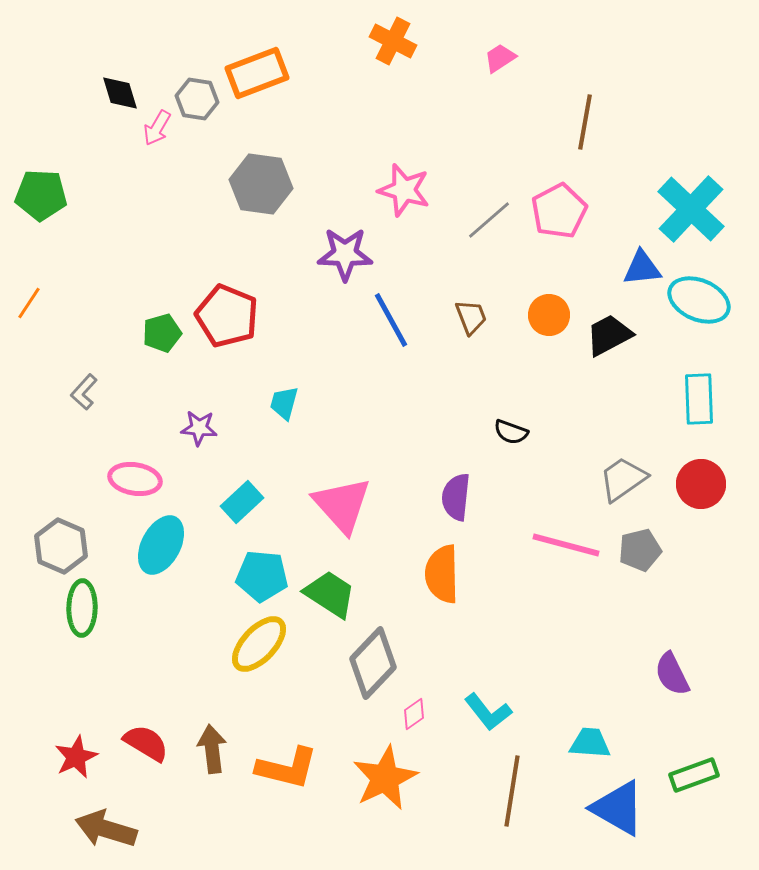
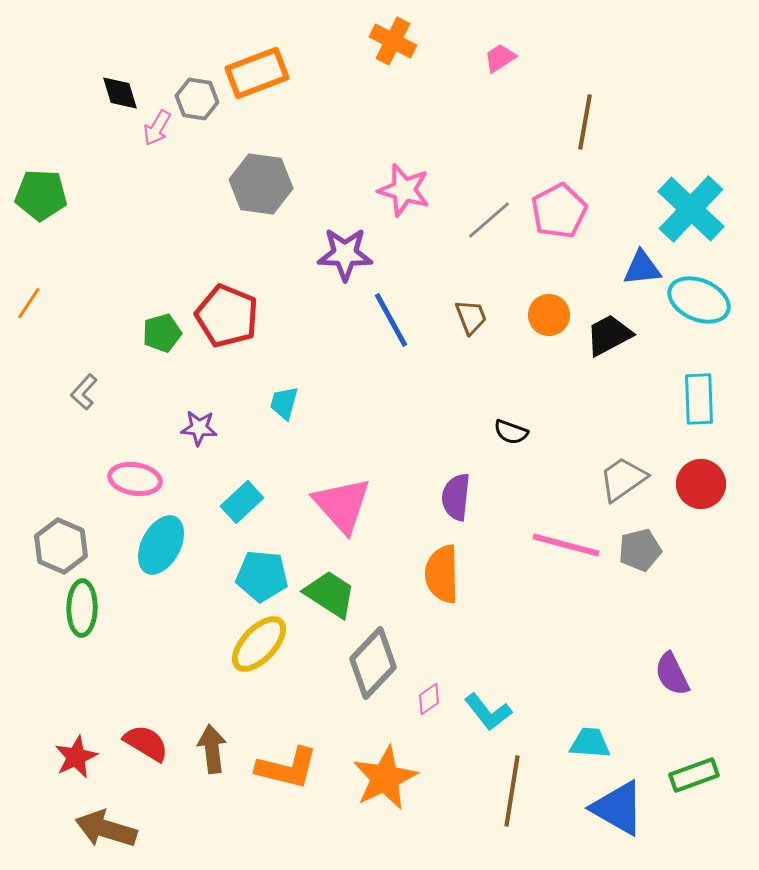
pink diamond at (414, 714): moved 15 px right, 15 px up
